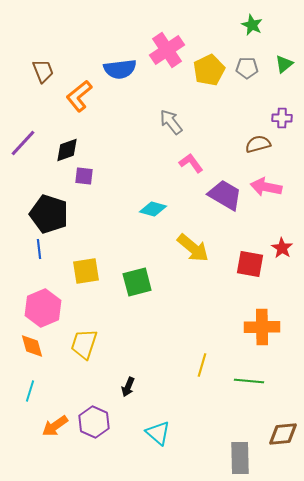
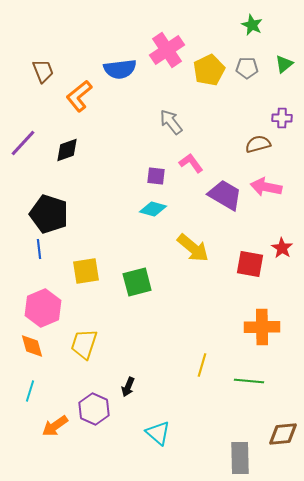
purple square: moved 72 px right
purple hexagon: moved 13 px up
